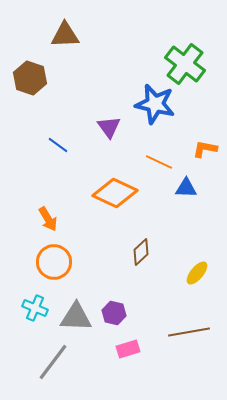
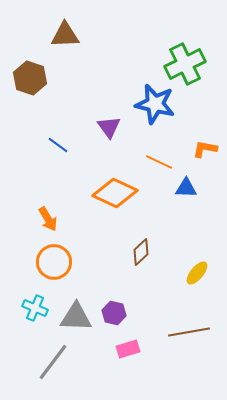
green cross: rotated 27 degrees clockwise
